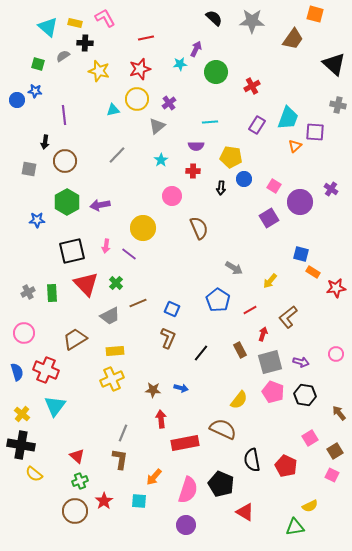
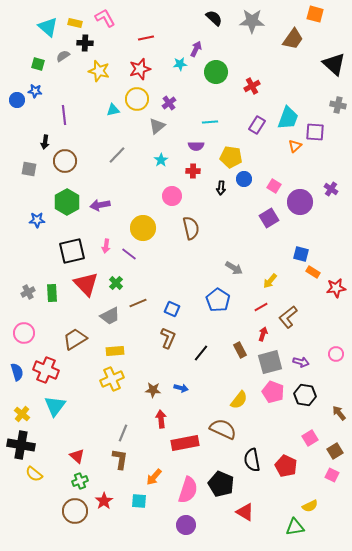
brown semicircle at (199, 228): moved 8 px left; rotated 10 degrees clockwise
red line at (250, 310): moved 11 px right, 3 px up
